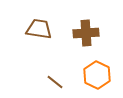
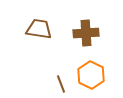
orange hexagon: moved 6 px left
brown line: moved 6 px right, 2 px down; rotated 30 degrees clockwise
